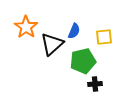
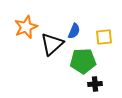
orange star: rotated 15 degrees clockwise
green pentagon: rotated 10 degrees clockwise
